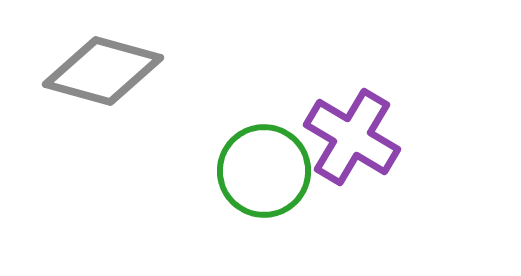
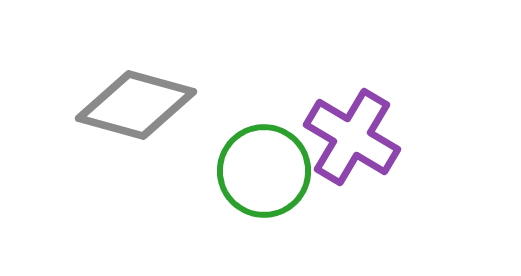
gray diamond: moved 33 px right, 34 px down
